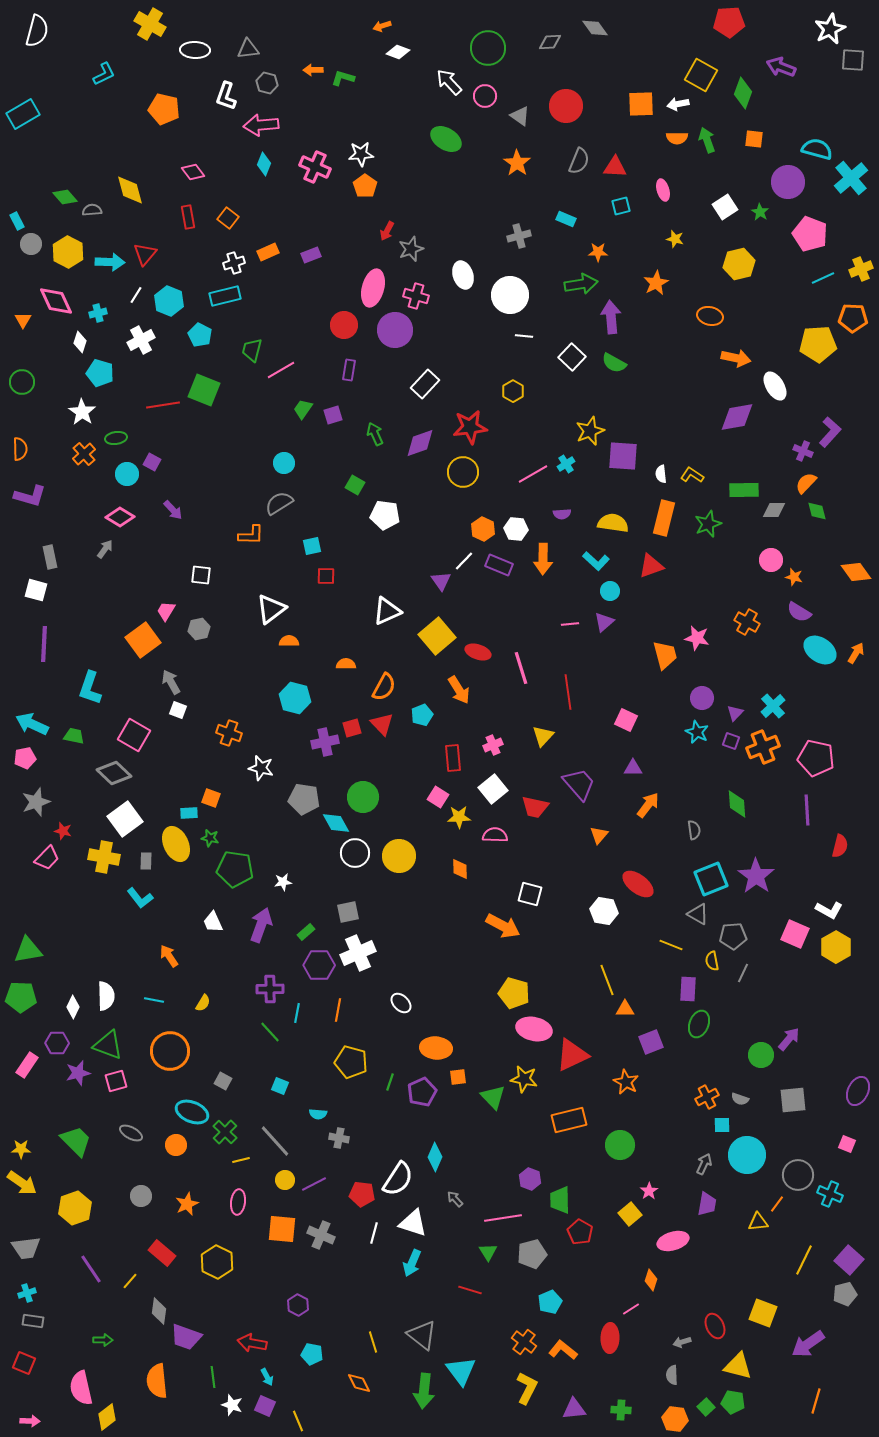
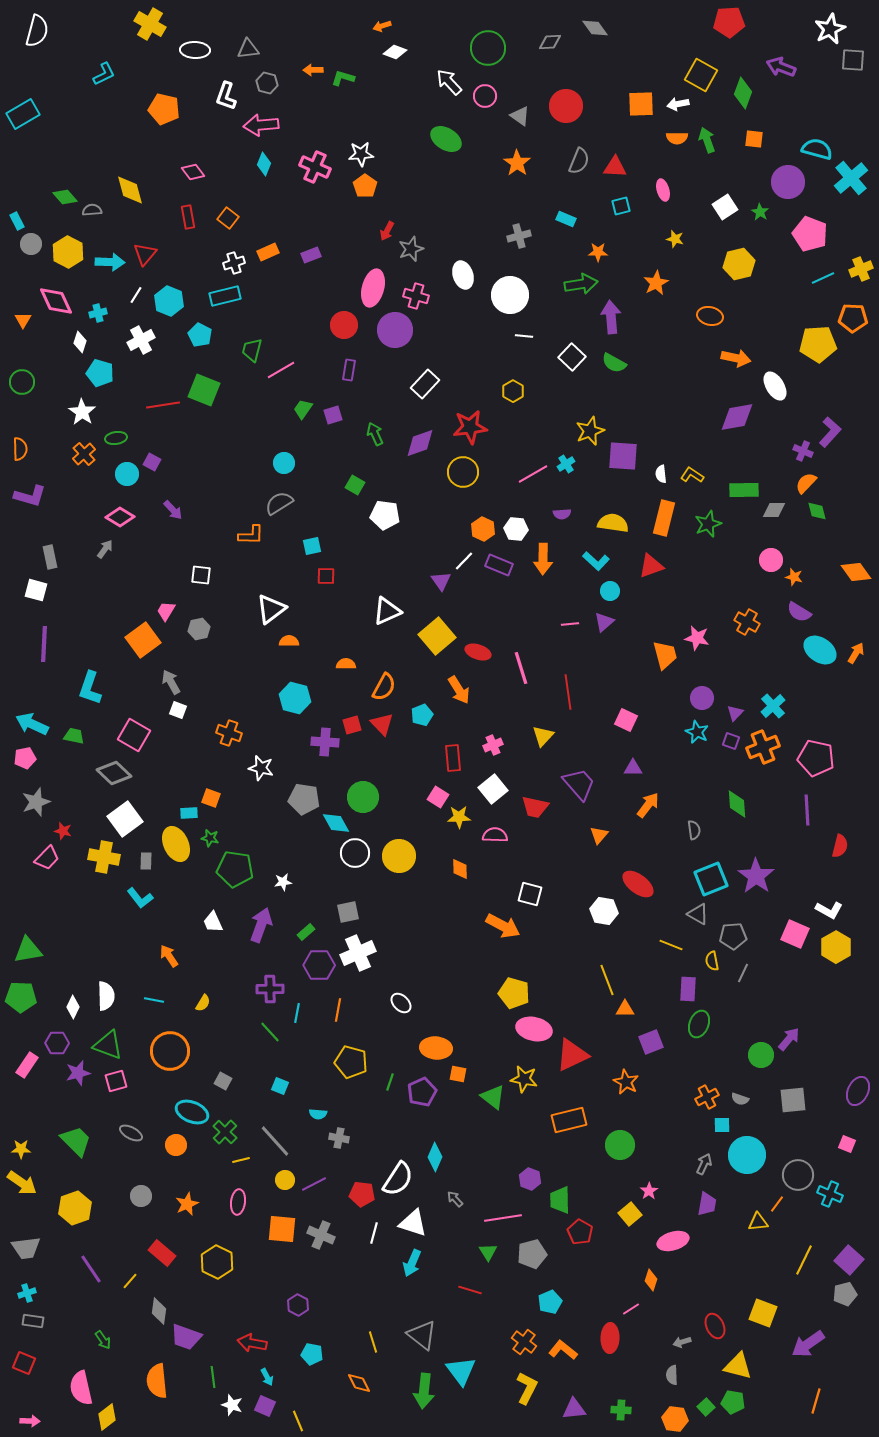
white diamond at (398, 52): moved 3 px left
red square at (352, 728): moved 3 px up
purple cross at (325, 742): rotated 16 degrees clockwise
orange square at (458, 1077): moved 3 px up; rotated 18 degrees clockwise
green triangle at (493, 1097): rotated 8 degrees counterclockwise
green arrow at (103, 1340): rotated 54 degrees clockwise
